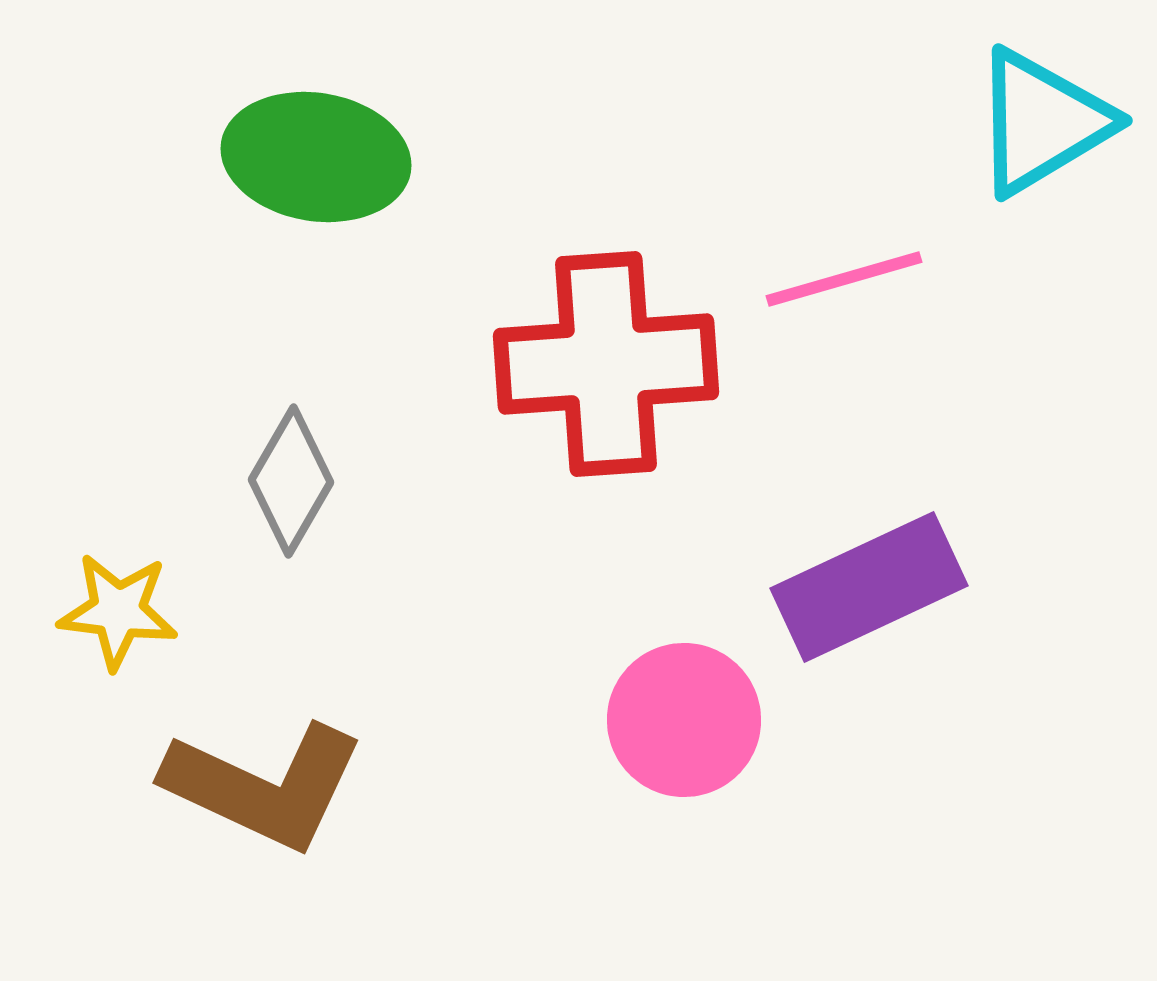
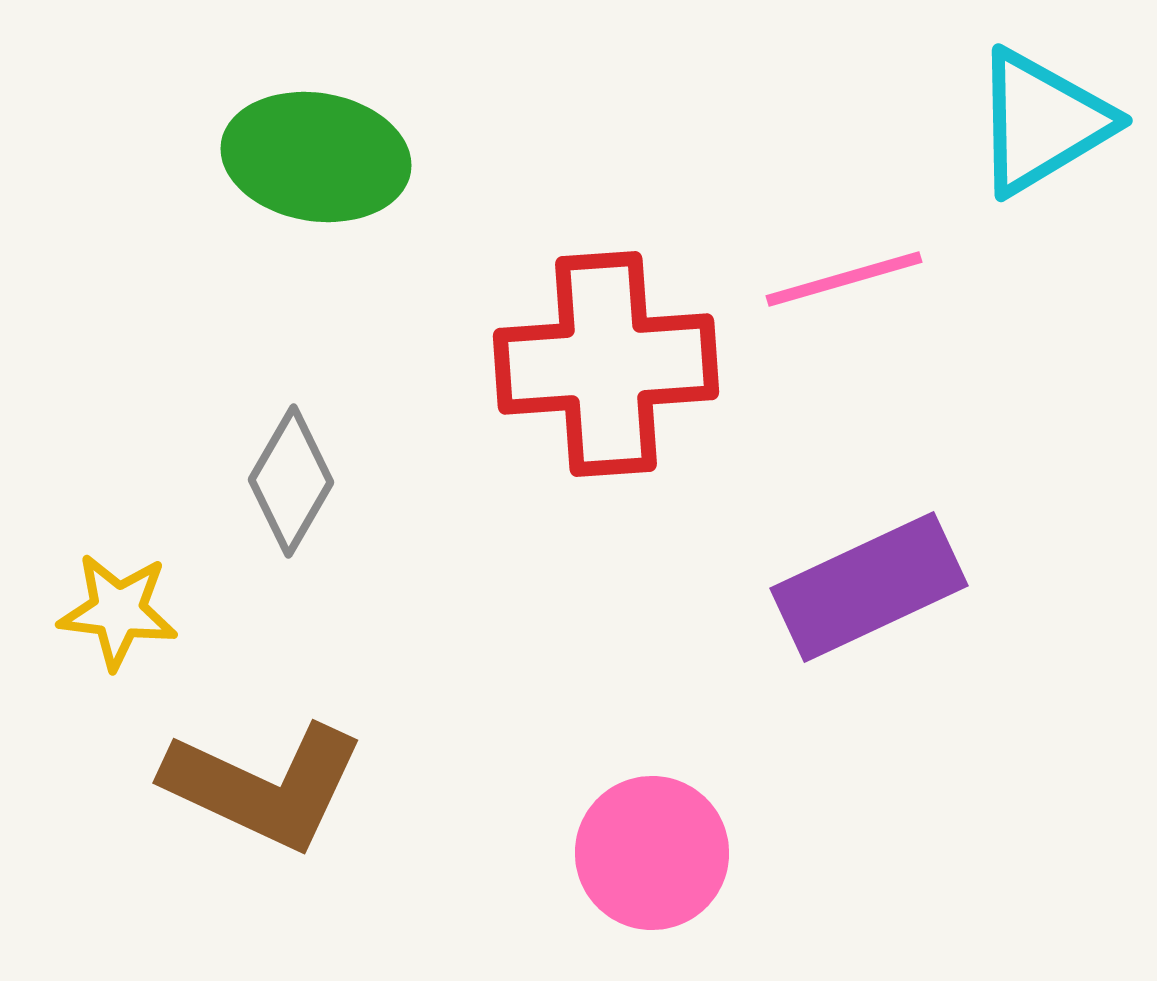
pink circle: moved 32 px left, 133 px down
